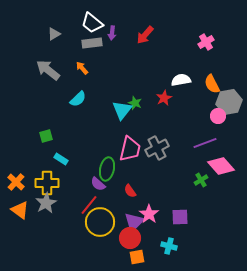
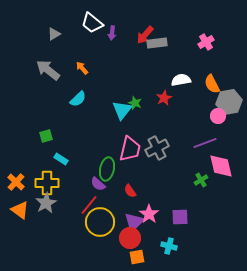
gray rectangle: moved 65 px right
pink diamond: rotated 28 degrees clockwise
